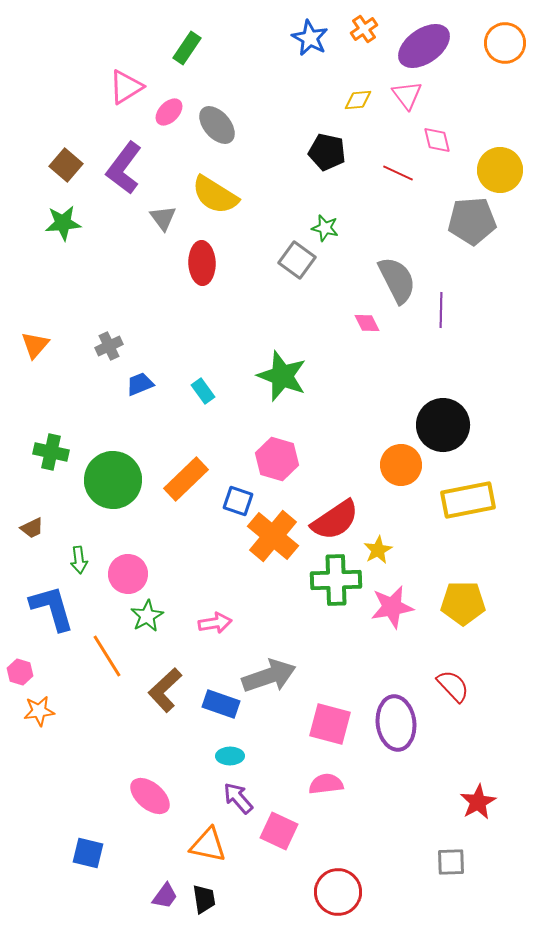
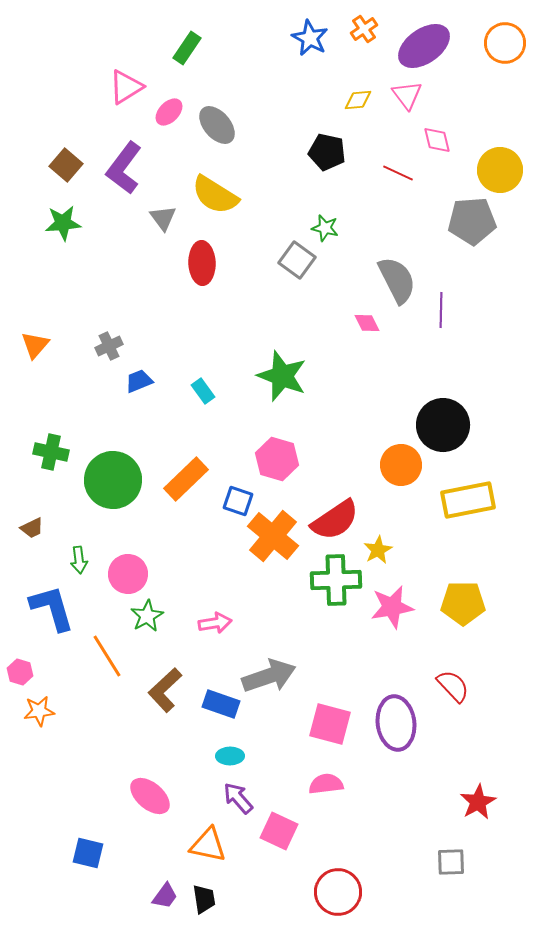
blue trapezoid at (140, 384): moved 1 px left, 3 px up
